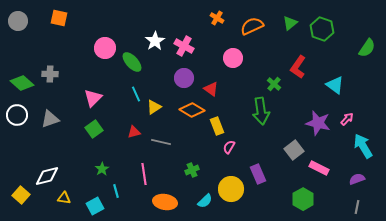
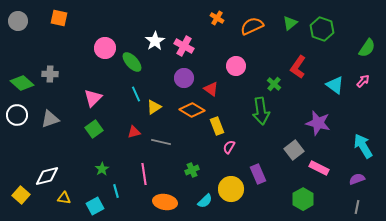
pink circle at (233, 58): moved 3 px right, 8 px down
pink arrow at (347, 119): moved 16 px right, 38 px up
